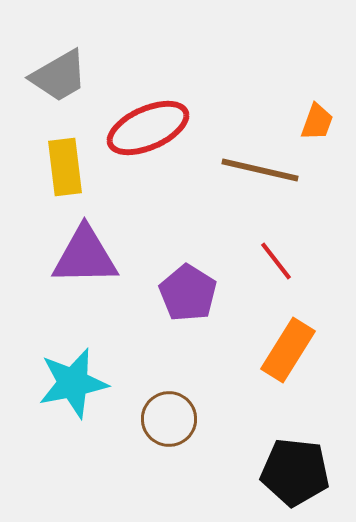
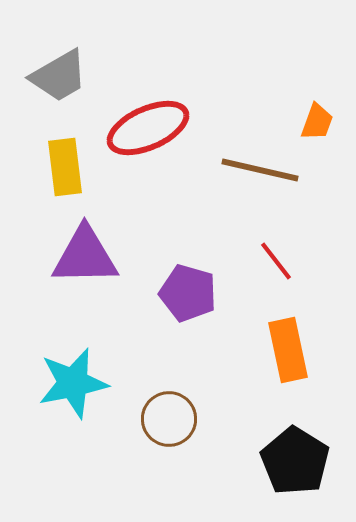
purple pentagon: rotated 16 degrees counterclockwise
orange rectangle: rotated 44 degrees counterclockwise
black pentagon: moved 11 px up; rotated 26 degrees clockwise
